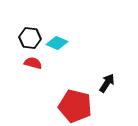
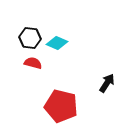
red pentagon: moved 14 px left
